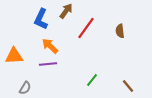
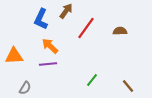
brown semicircle: rotated 96 degrees clockwise
